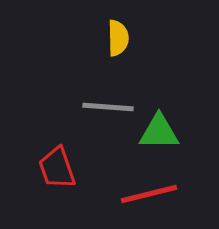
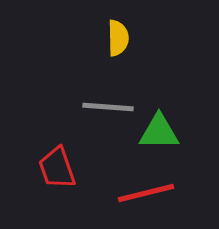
red line: moved 3 px left, 1 px up
